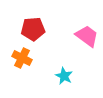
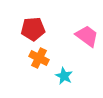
orange cross: moved 17 px right
